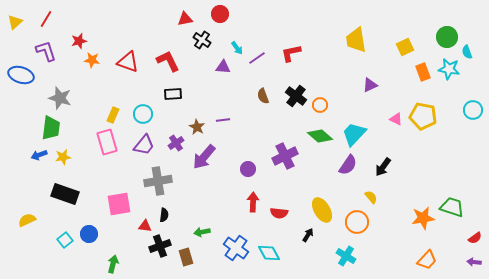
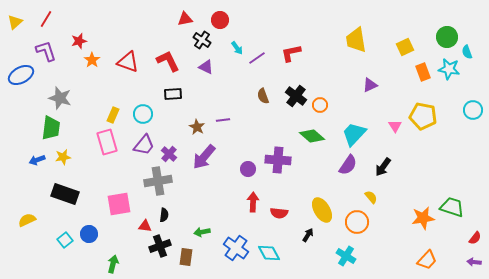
red circle at (220, 14): moved 6 px down
orange star at (92, 60): rotated 28 degrees clockwise
purple triangle at (223, 67): moved 17 px left; rotated 21 degrees clockwise
blue ellipse at (21, 75): rotated 45 degrees counterclockwise
pink triangle at (396, 119): moved 1 px left, 7 px down; rotated 32 degrees clockwise
green diamond at (320, 136): moved 8 px left
purple cross at (176, 143): moved 7 px left, 11 px down; rotated 14 degrees counterclockwise
blue arrow at (39, 155): moved 2 px left, 5 px down
purple cross at (285, 156): moved 7 px left, 4 px down; rotated 30 degrees clockwise
red semicircle at (475, 238): rotated 16 degrees counterclockwise
brown rectangle at (186, 257): rotated 24 degrees clockwise
